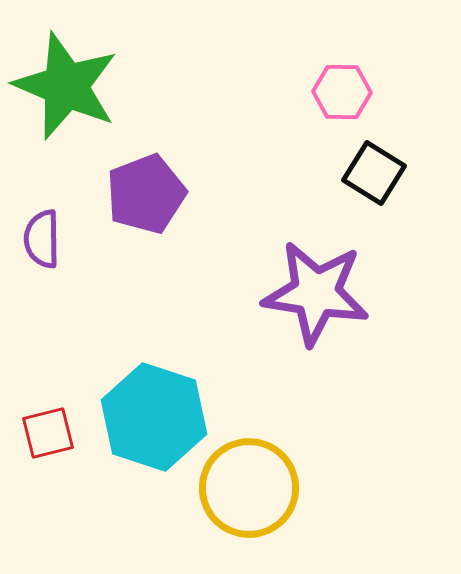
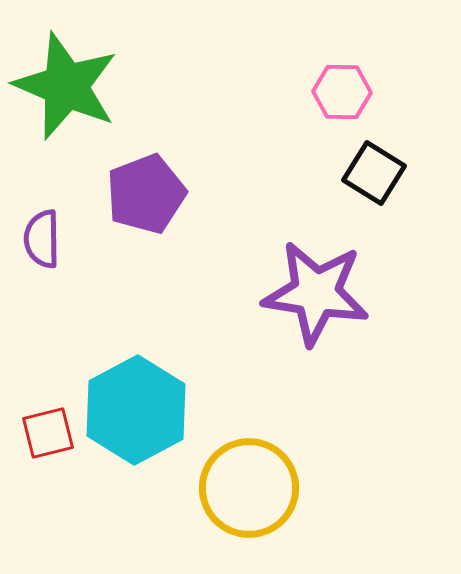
cyan hexagon: moved 18 px left, 7 px up; rotated 14 degrees clockwise
